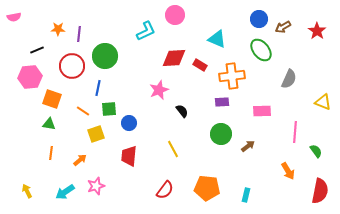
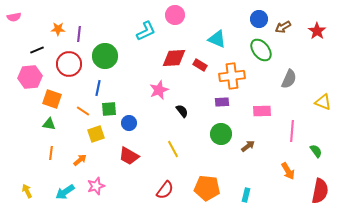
red circle at (72, 66): moved 3 px left, 2 px up
pink line at (295, 132): moved 3 px left, 1 px up
red trapezoid at (129, 156): rotated 65 degrees counterclockwise
